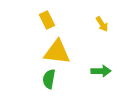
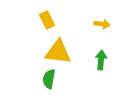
yellow arrow: rotated 49 degrees counterclockwise
yellow triangle: moved 1 px right
green arrow: moved 11 px up; rotated 84 degrees counterclockwise
